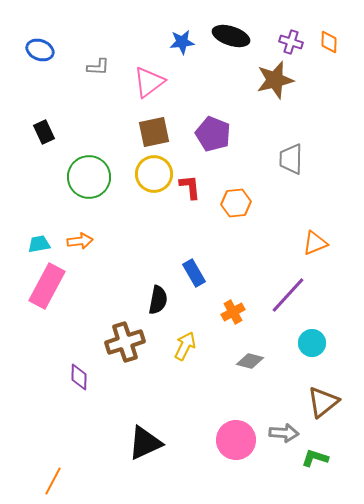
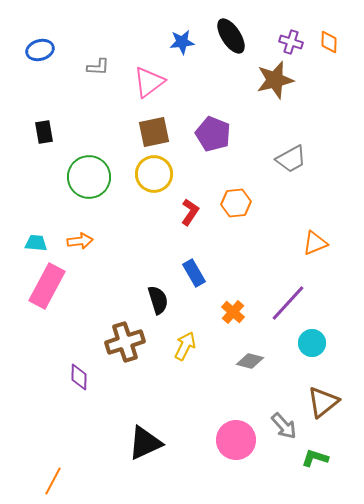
black ellipse: rotated 39 degrees clockwise
blue ellipse: rotated 36 degrees counterclockwise
black rectangle: rotated 15 degrees clockwise
gray trapezoid: rotated 120 degrees counterclockwise
red L-shape: moved 25 px down; rotated 40 degrees clockwise
cyan trapezoid: moved 3 px left, 1 px up; rotated 15 degrees clockwise
purple line: moved 8 px down
black semicircle: rotated 28 degrees counterclockwise
orange cross: rotated 20 degrees counterclockwise
gray arrow: moved 7 px up; rotated 44 degrees clockwise
